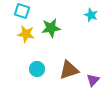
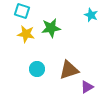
purple triangle: moved 6 px left, 7 px down; rotated 16 degrees clockwise
